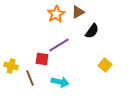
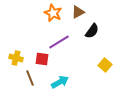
orange star: moved 3 px left, 1 px up; rotated 18 degrees counterclockwise
purple line: moved 3 px up
yellow cross: moved 5 px right, 8 px up
cyan arrow: rotated 42 degrees counterclockwise
